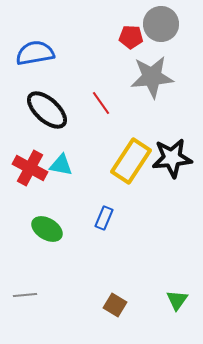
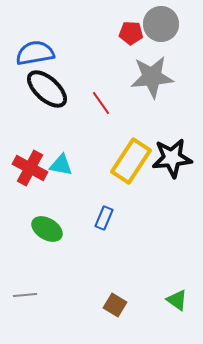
red pentagon: moved 4 px up
black ellipse: moved 21 px up
green triangle: rotated 30 degrees counterclockwise
